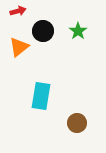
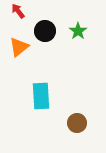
red arrow: rotated 112 degrees counterclockwise
black circle: moved 2 px right
cyan rectangle: rotated 12 degrees counterclockwise
